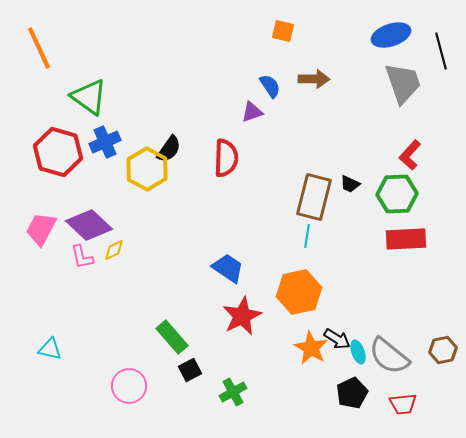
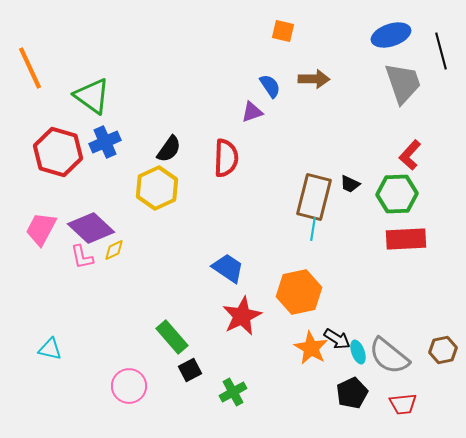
orange line: moved 9 px left, 20 px down
green triangle: moved 3 px right, 1 px up
yellow hexagon: moved 10 px right, 19 px down; rotated 6 degrees clockwise
purple diamond: moved 2 px right, 3 px down
cyan line: moved 6 px right, 7 px up
